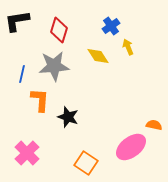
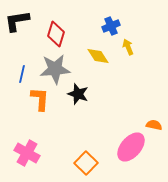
blue cross: rotated 12 degrees clockwise
red diamond: moved 3 px left, 4 px down
gray star: moved 1 px right, 3 px down
orange L-shape: moved 1 px up
black star: moved 10 px right, 23 px up
pink ellipse: rotated 12 degrees counterclockwise
pink cross: rotated 15 degrees counterclockwise
orange square: rotated 10 degrees clockwise
